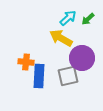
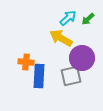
gray square: moved 3 px right
